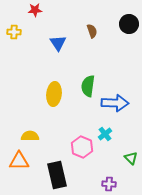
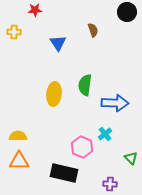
black circle: moved 2 px left, 12 px up
brown semicircle: moved 1 px right, 1 px up
green semicircle: moved 3 px left, 1 px up
yellow semicircle: moved 12 px left
black rectangle: moved 7 px right, 2 px up; rotated 64 degrees counterclockwise
purple cross: moved 1 px right
